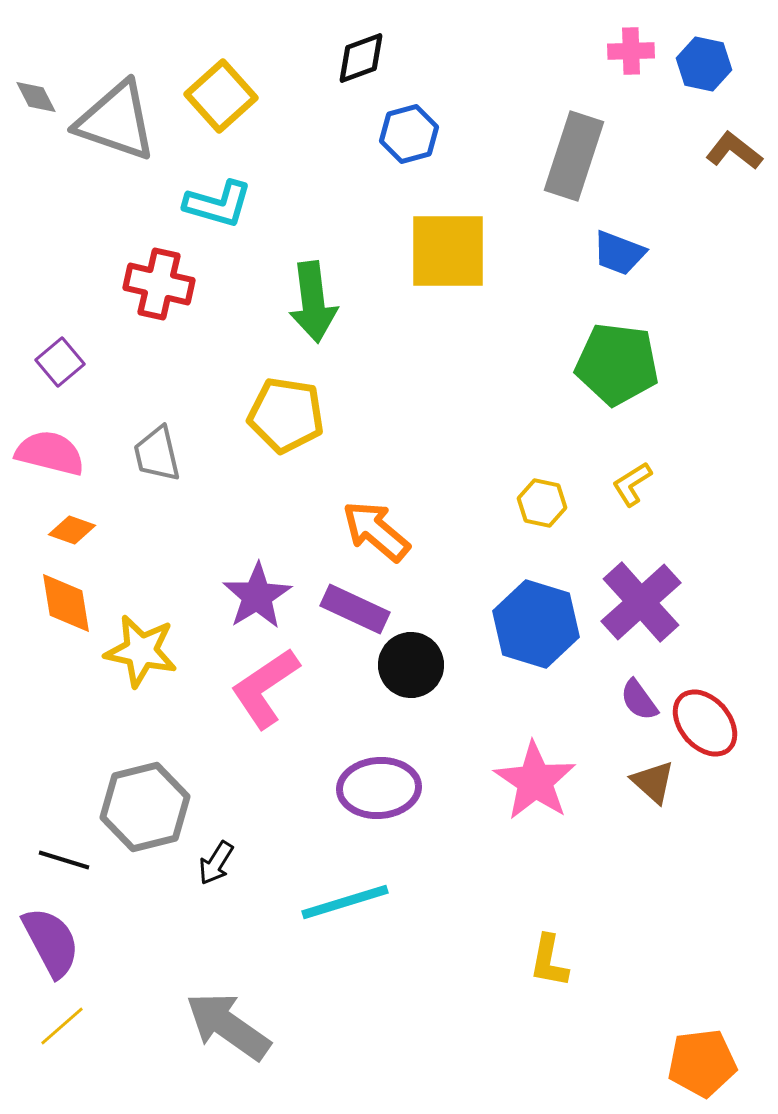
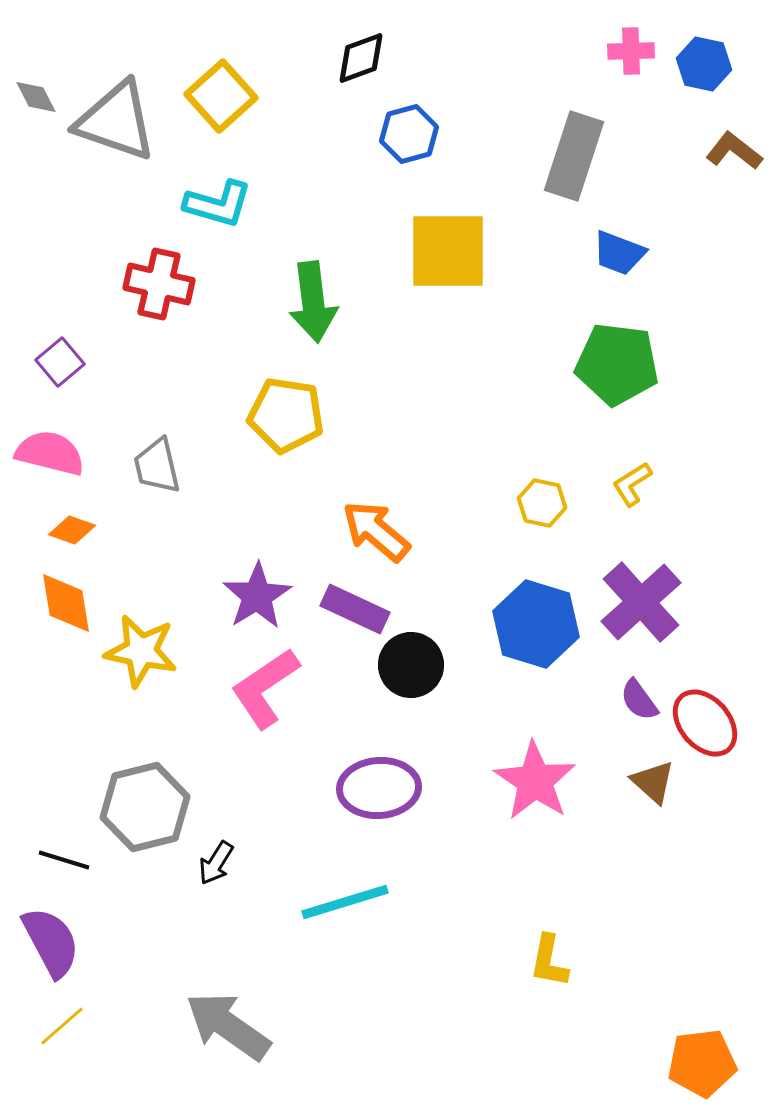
gray trapezoid at (157, 454): moved 12 px down
